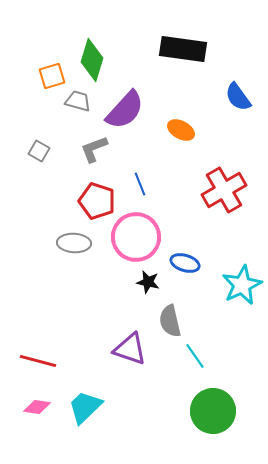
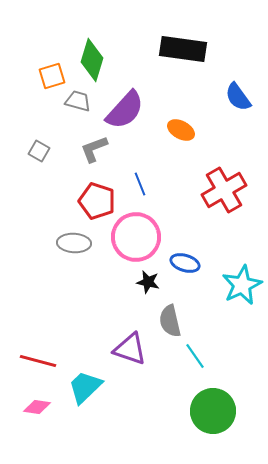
cyan trapezoid: moved 20 px up
